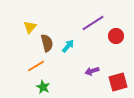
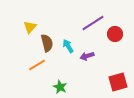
red circle: moved 1 px left, 2 px up
cyan arrow: rotated 72 degrees counterclockwise
orange line: moved 1 px right, 1 px up
purple arrow: moved 5 px left, 15 px up
green star: moved 17 px right
